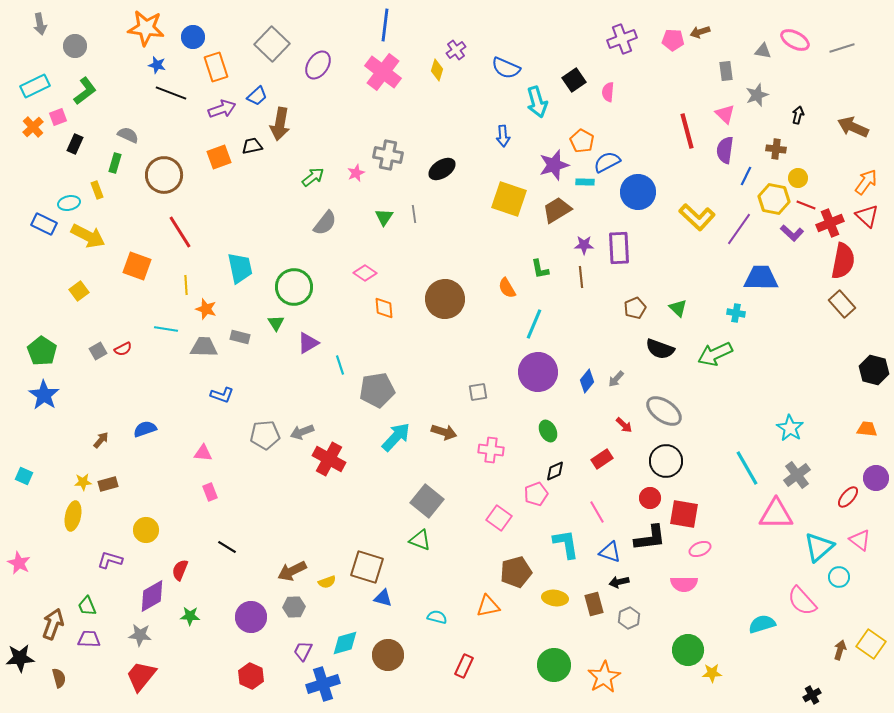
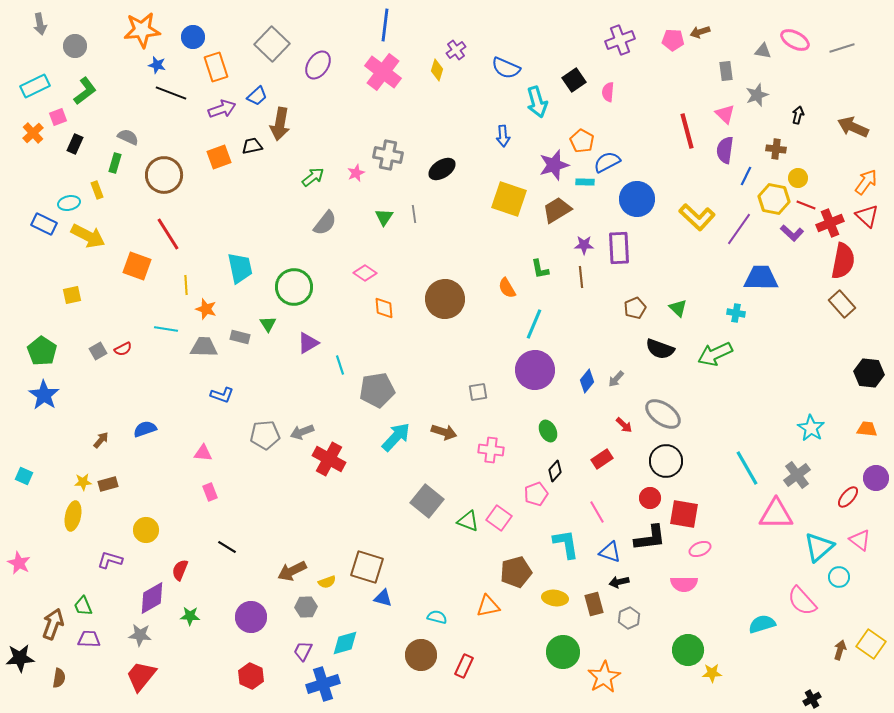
orange star at (146, 28): moved 4 px left, 2 px down; rotated 12 degrees counterclockwise
purple cross at (622, 39): moved 2 px left, 1 px down
orange cross at (33, 127): moved 6 px down
gray semicircle at (128, 135): moved 2 px down
blue circle at (638, 192): moved 1 px left, 7 px down
red line at (180, 232): moved 12 px left, 2 px down
yellow square at (79, 291): moved 7 px left, 4 px down; rotated 24 degrees clockwise
green triangle at (276, 323): moved 8 px left, 1 px down
black hexagon at (874, 370): moved 5 px left, 3 px down; rotated 8 degrees counterclockwise
purple circle at (538, 372): moved 3 px left, 2 px up
gray ellipse at (664, 411): moved 1 px left, 3 px down
cyan star at (790, 428): moved 21 px right
black diamond at (555, 471): rotated 25 degrees counterclockwise
green triangle at (420, 540): moved 48 px right, 19 px up
purple diamond at (152, 596): moved 2 px down
green trapezoid at (87, 606): moved 4 px left
gray hexagon at (294, 607): moved 12 px right
brown circle at (388, 655): moved 33 px right
green circle at (554, 665): moved 9 px right, 13 px up
brown semicircle at (59, 678): rotated 24 degrees clockwise
black cross at (812, 695): moved 4 px down
